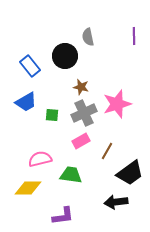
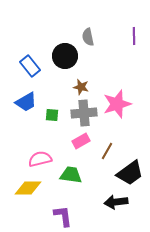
gray cross: rotated 20 degrees clockwise
purple L-shape: rotated 90 degrees counterclockwise
